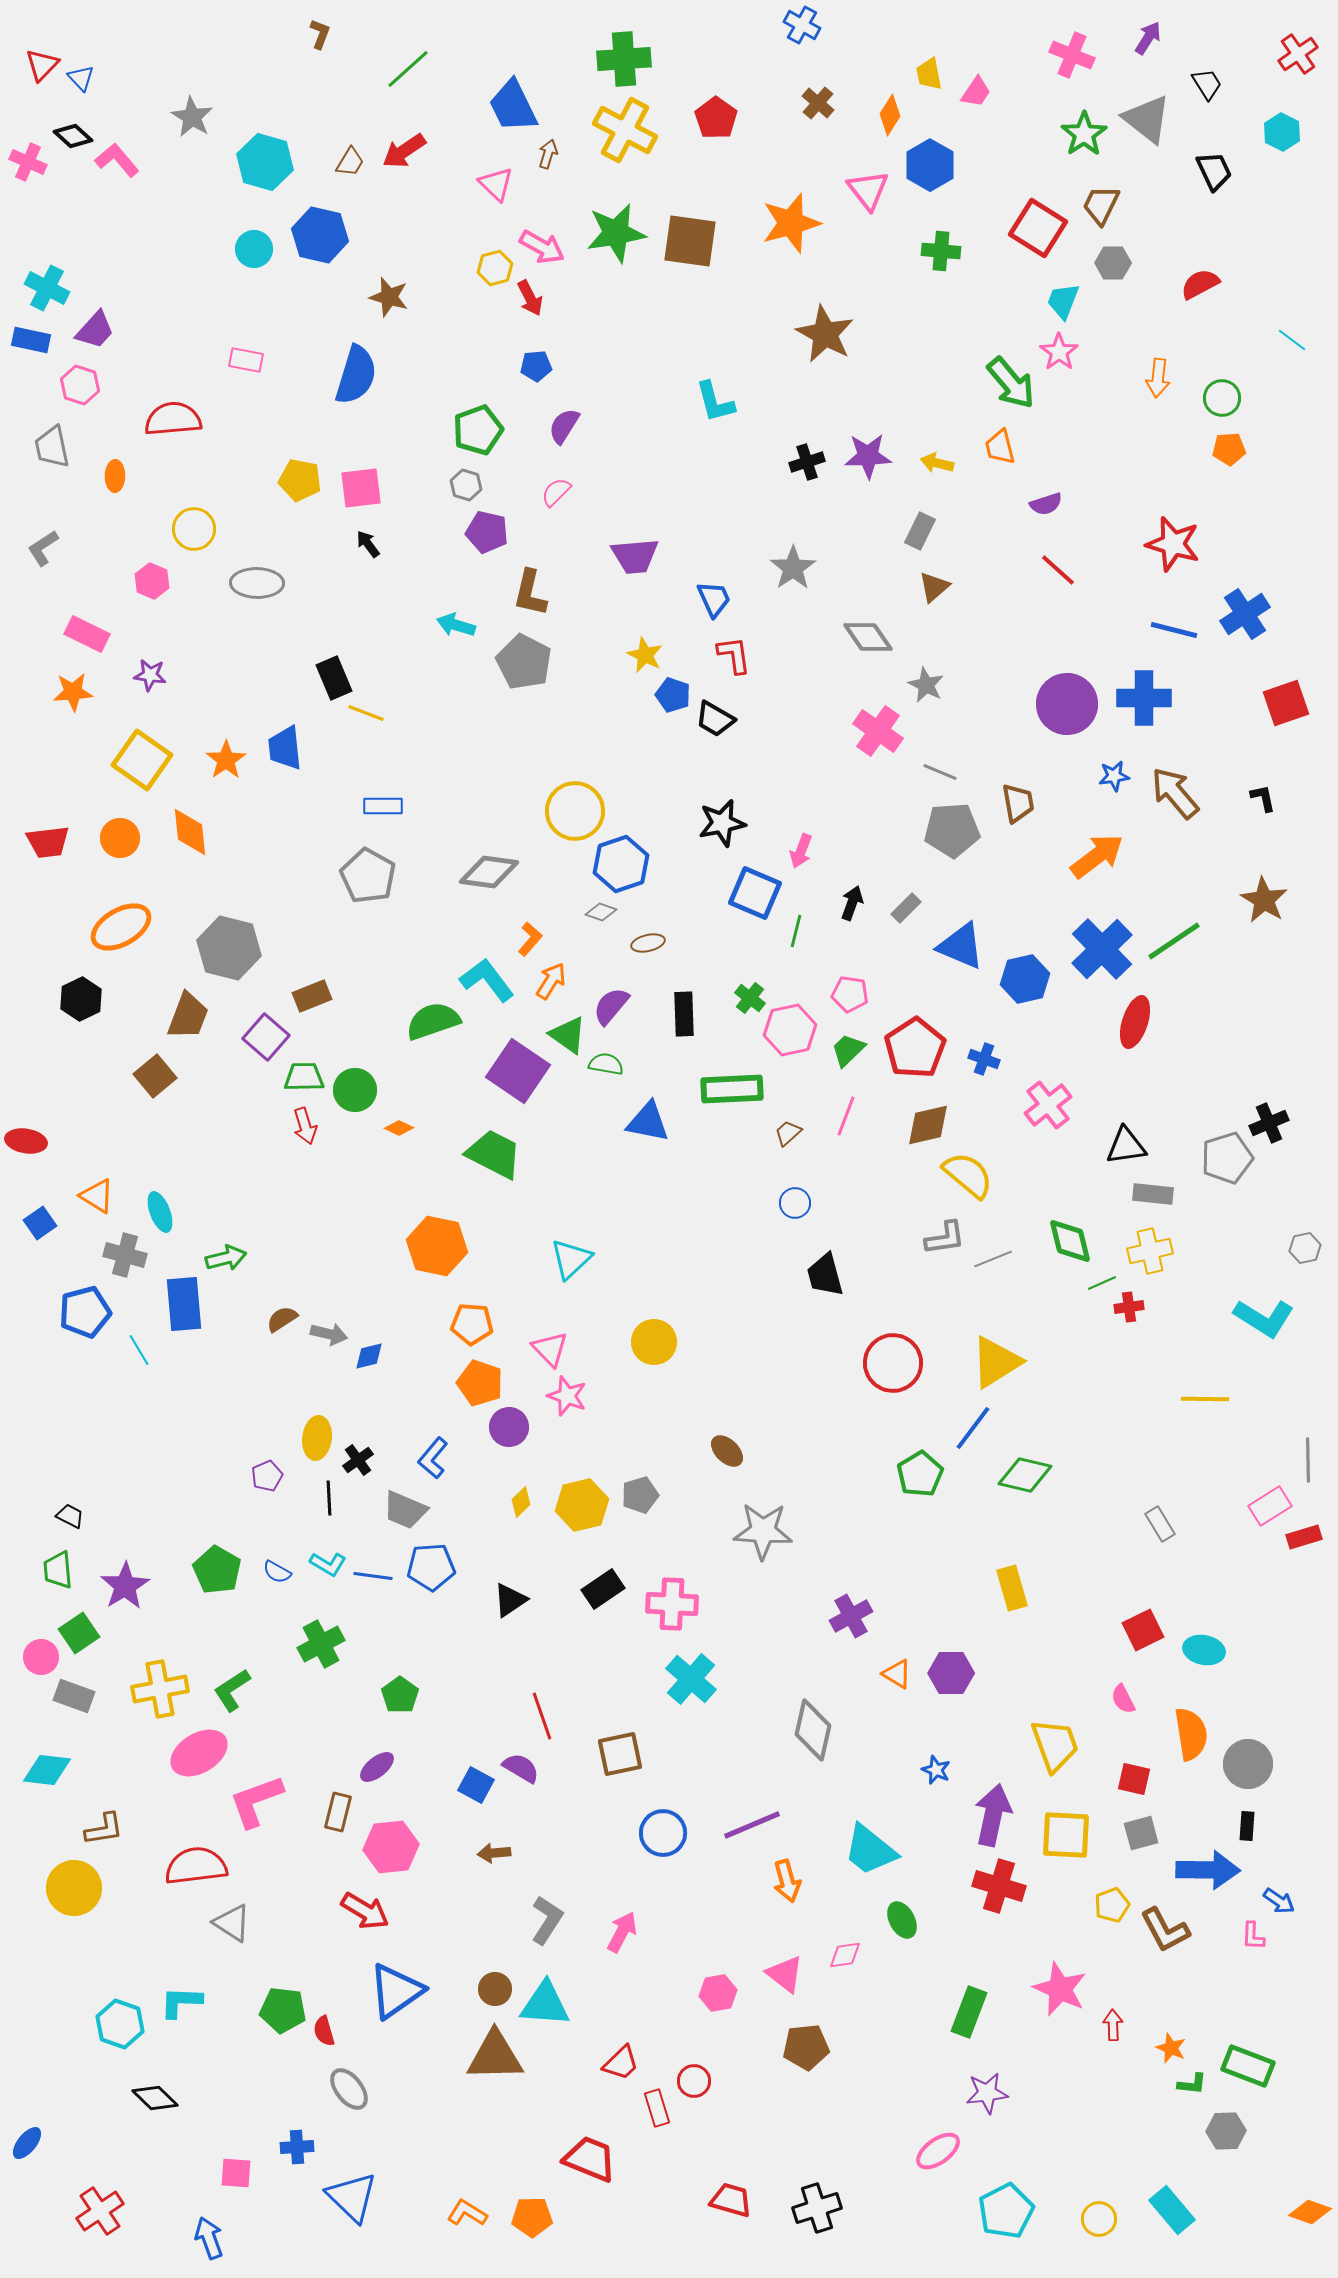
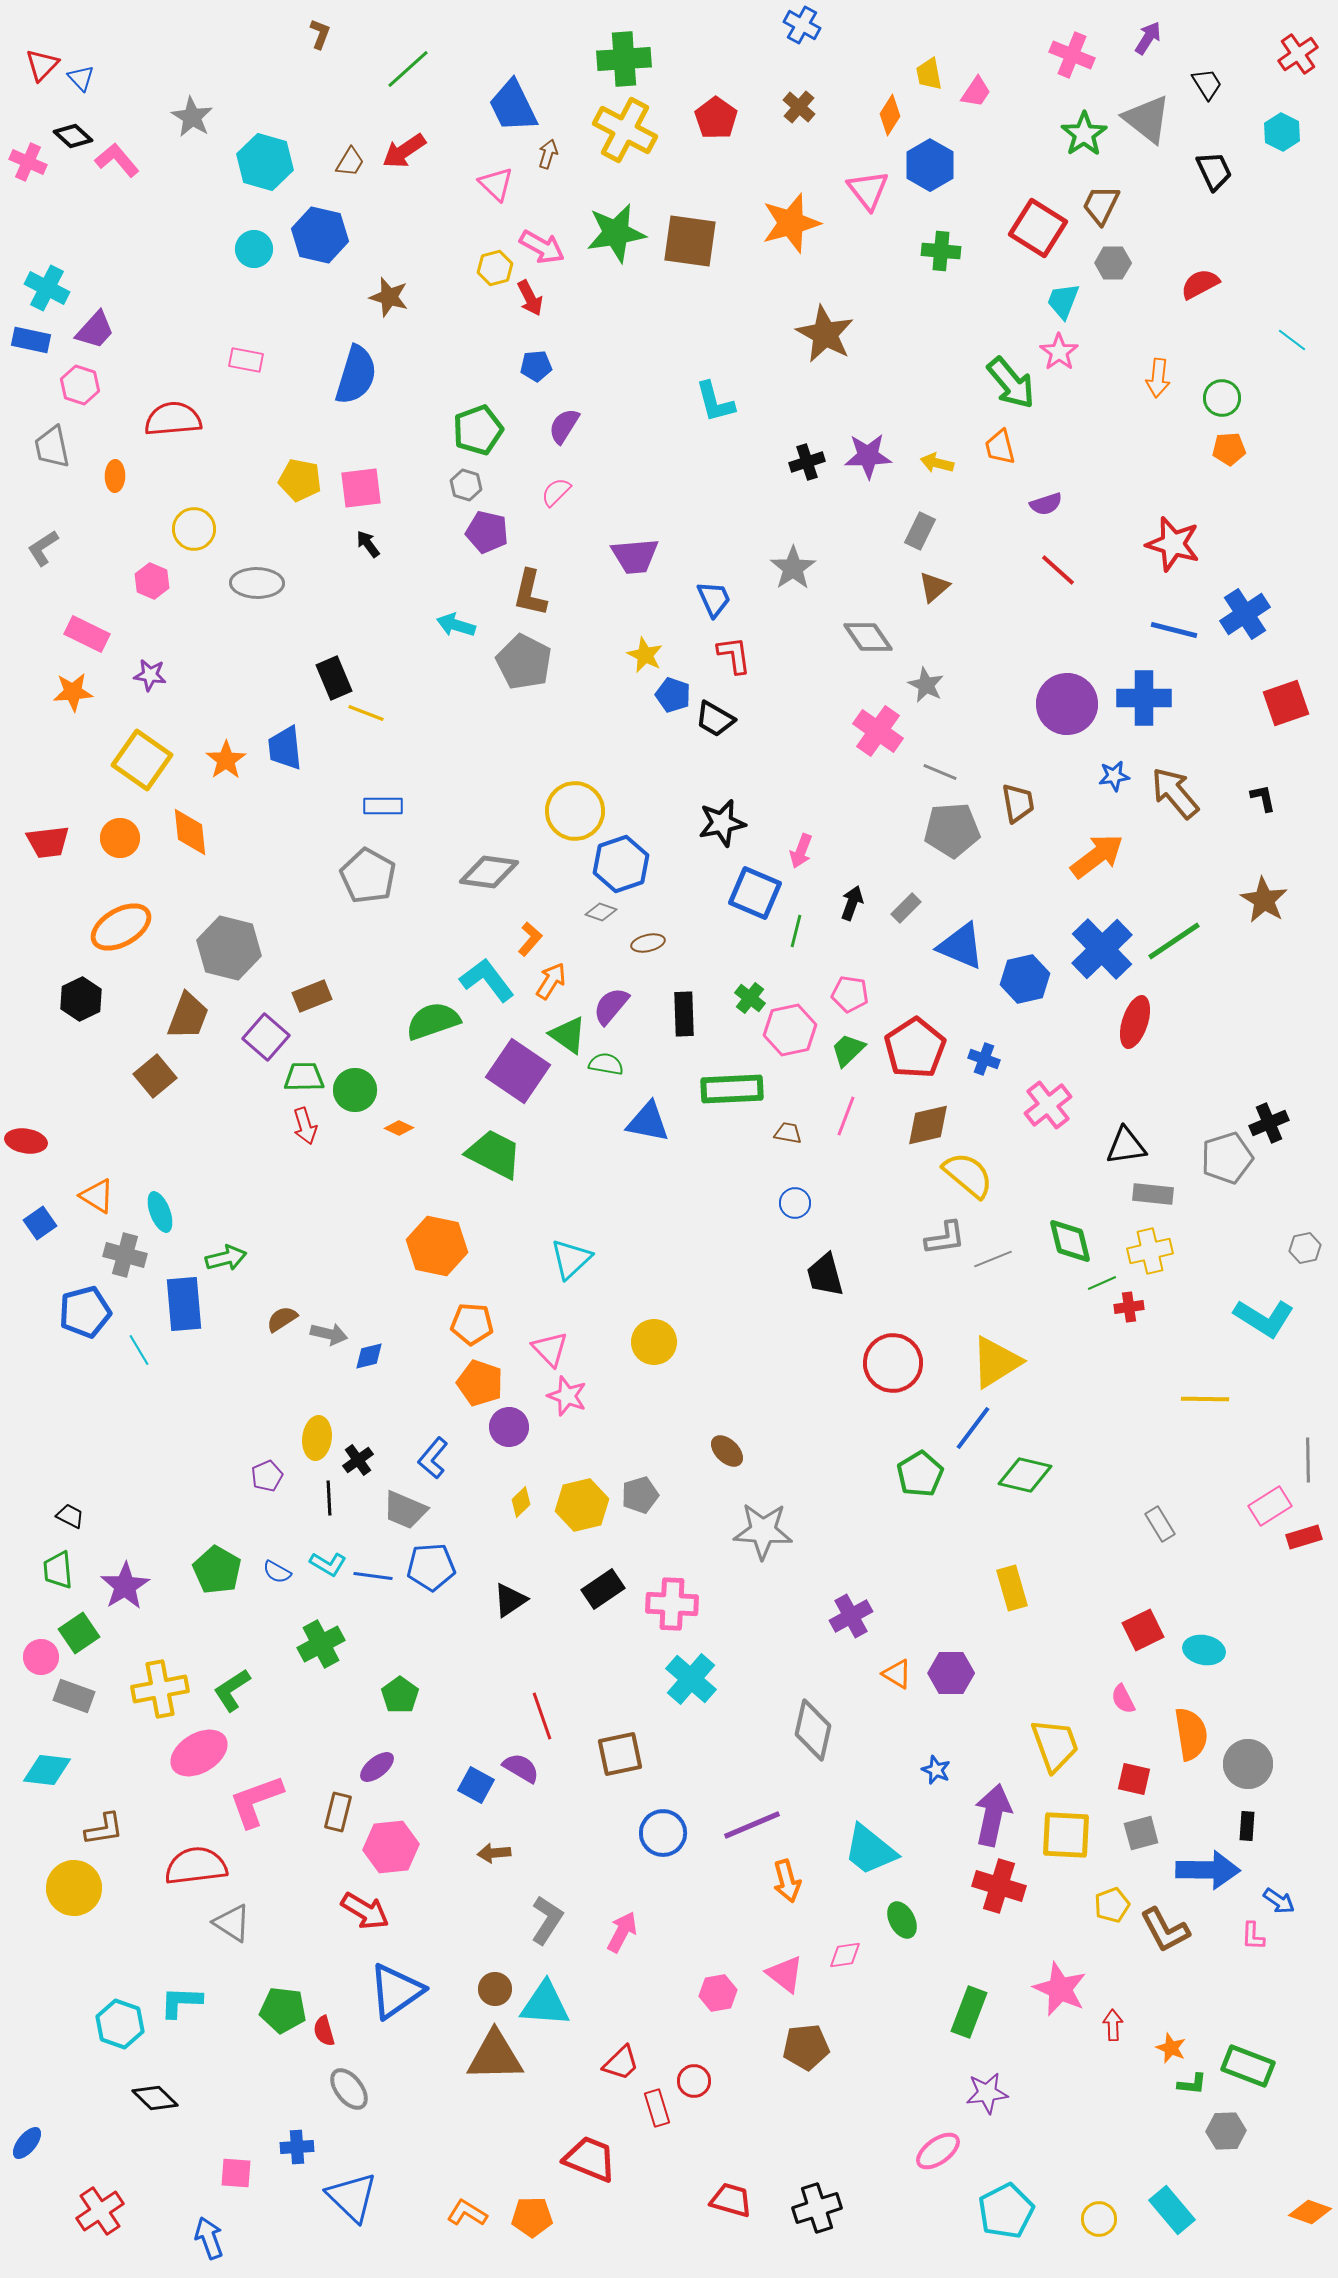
brown cross at (818, 103): moved 19 px left, 4 px down
brown trapezoid at (788, 1133): rotated 52 degrees clockwise
